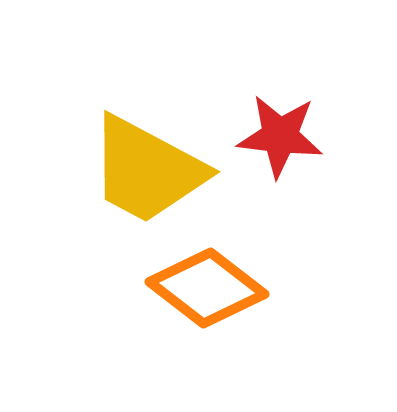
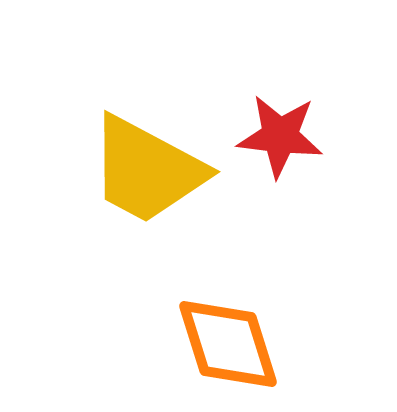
orange diamond: moved 21 px right, 56 px down; rotated 35 degrees clockwise
